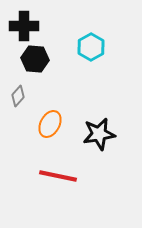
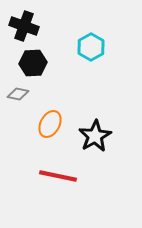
black cross: rotated 20 degrees clockwise
black hexagon: moved 2 px left, 4 px down; rotated 8 degrees counterclockwise
gray diamond: moved 2 px up; rotated 60 degrees clockwise
black star: moved 4 px left, 2 px down; rotated 20 degrees counterclockwise
